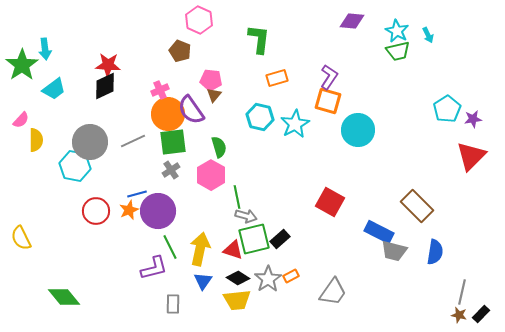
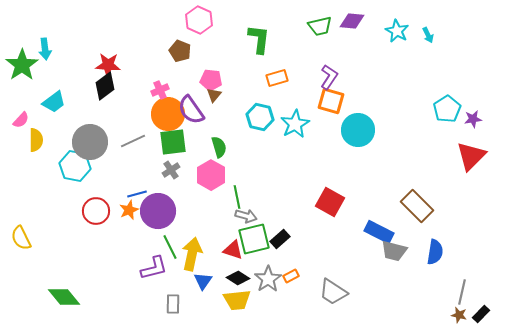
green trapezoid at (398, 51): moved 78 px left, 25 px up
black diamond at (105, 86): rotated 12 degrees counterclockwise
cyan trapezoid at (54, 89): moved 13 px down
orange square at (328, 101): moved 3 px right
yellow arrow at (200, 249): moved 8 px left, 5 px down
gray trapezoid at (333, 292): rotated 88 degrees clockwise
